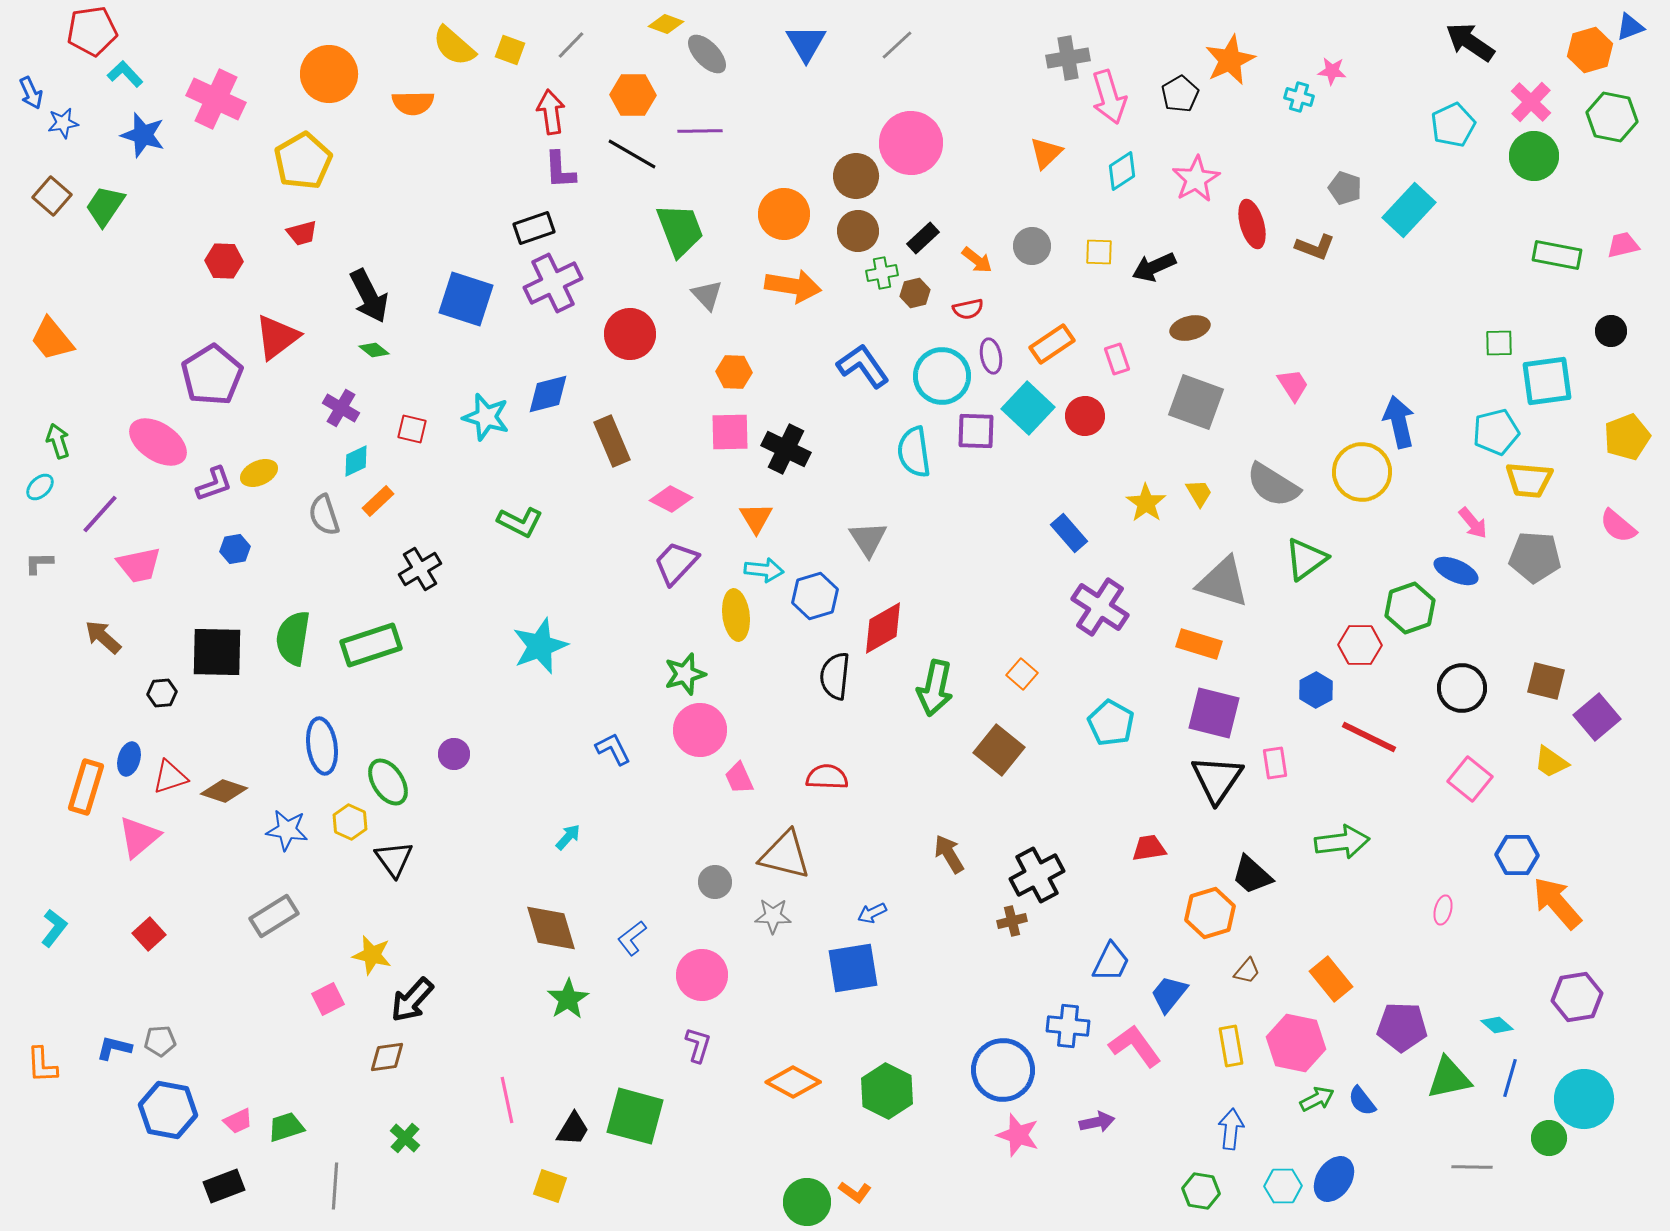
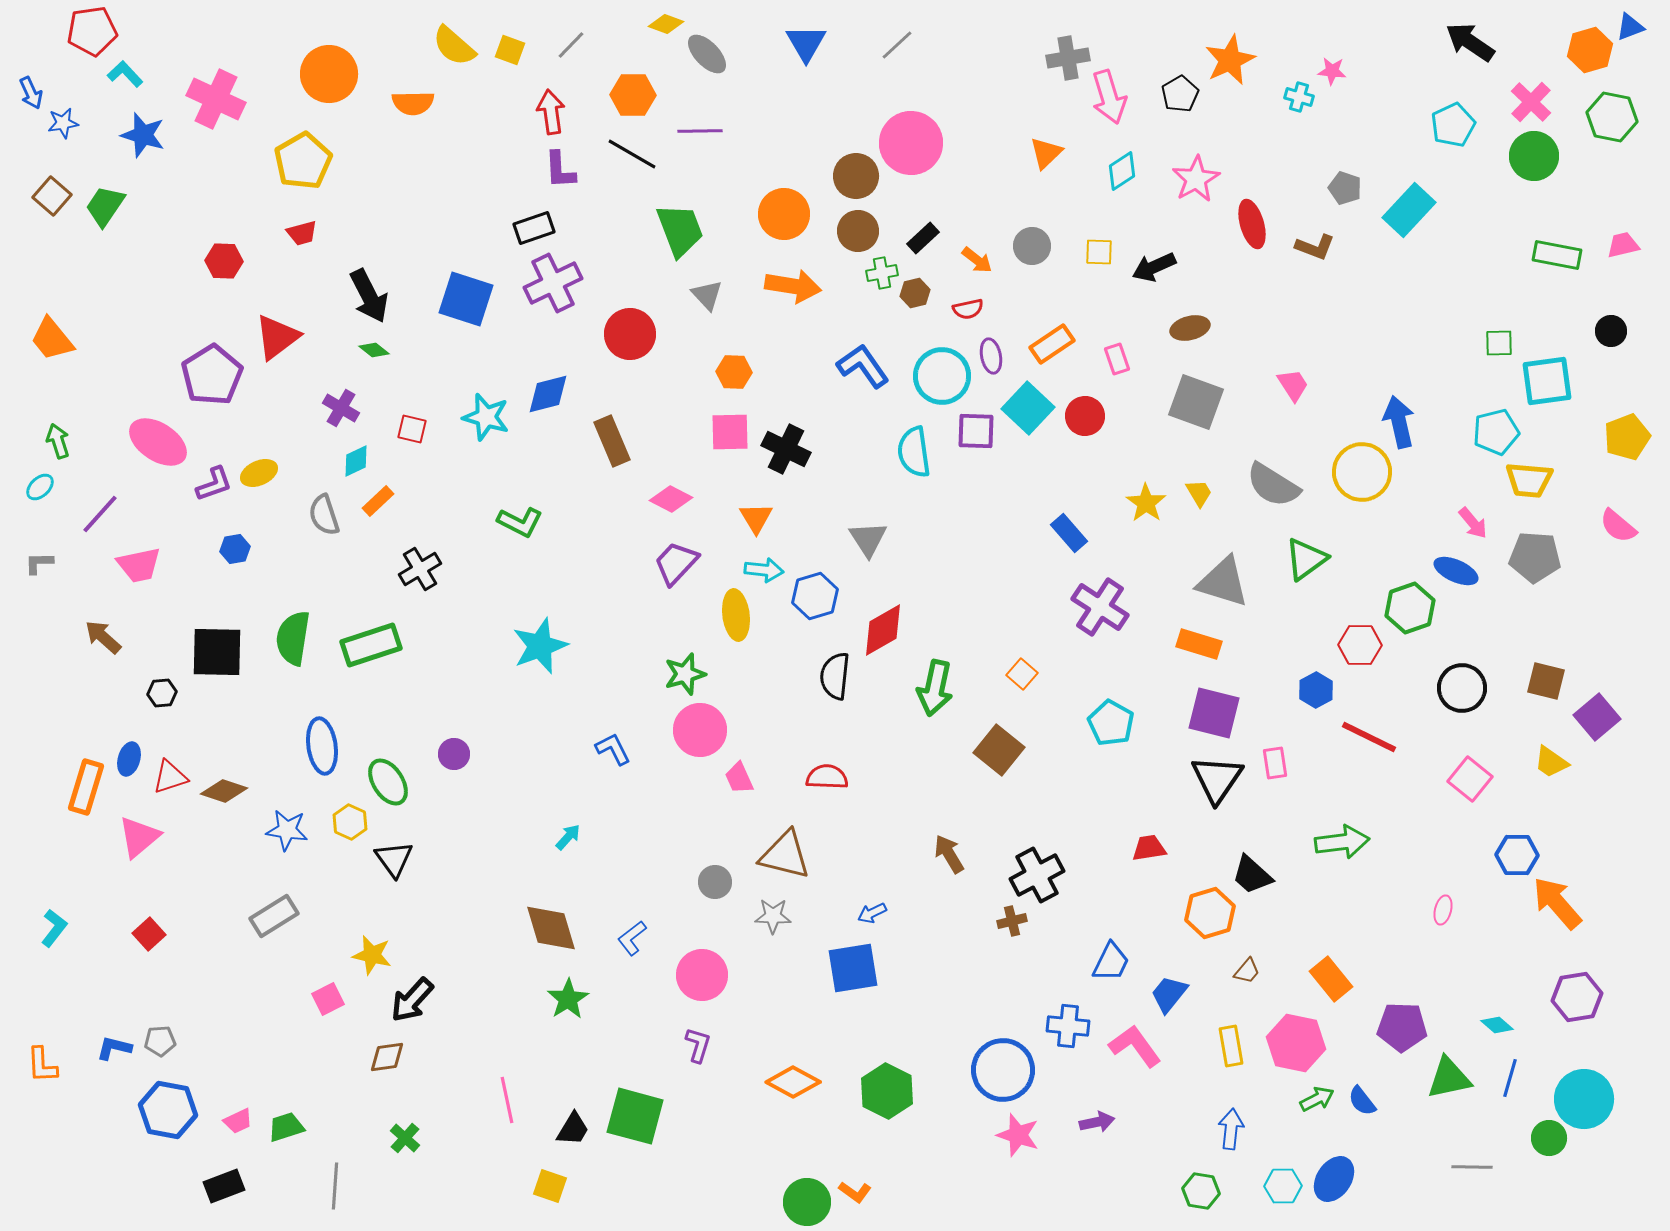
red diamond at (883, 628): moved 2 px down
